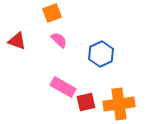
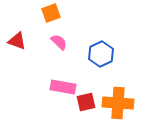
orange square: moved 1 px left
pink semicircle: moved 2 px down
pink rectangle: rotated 20 degrees counterclockwise
orange cross: moved 1 px left, 1 px up; rotated 12 degrees clockwise
